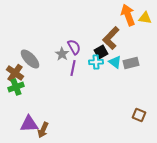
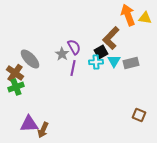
cyan triangle: moved 1 px left, 1 px up; rotated 24 degrees clockwise
